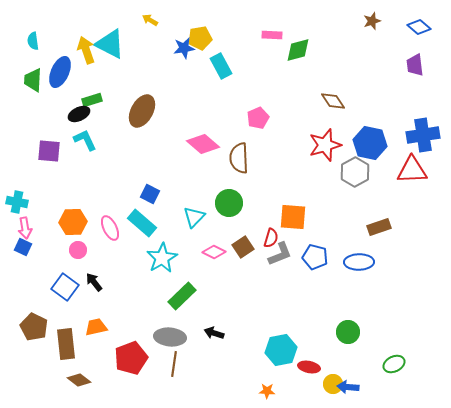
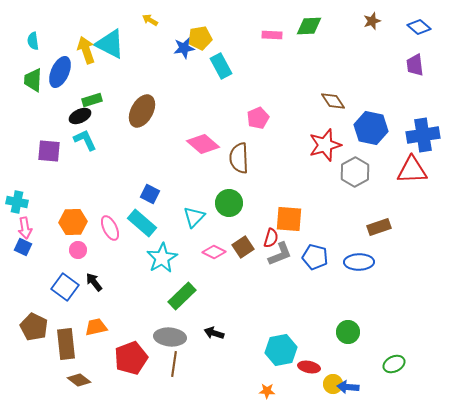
green diamond at (298, 50): moved 11 px right, 24 px up; rotated 12 degrees clockwise
black ellipse at (79, 114): moved 1 px right, 2 px down
blue hexagon at (370, 143): moved 1 px right, 15 px up
orange square at (293, 217): moved 4 px left, 2 px down
